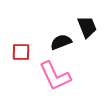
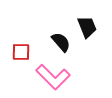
black semicircle: rotated 70 degrees clockwise
pink L-shape: moved 2 px left, 1 px down; rotated 20 degrees counterclockwise
